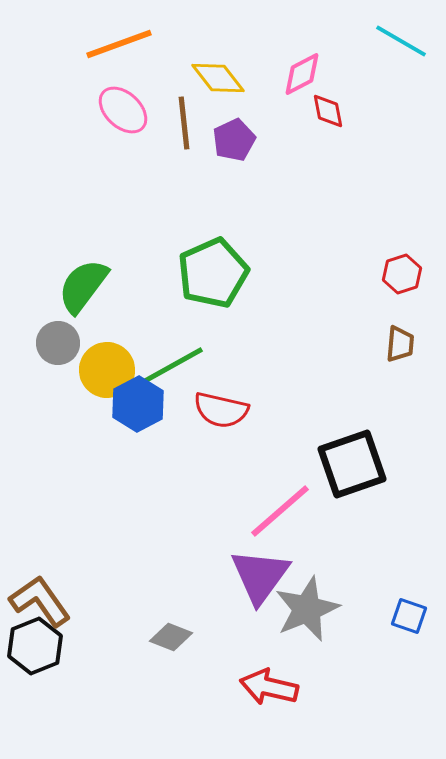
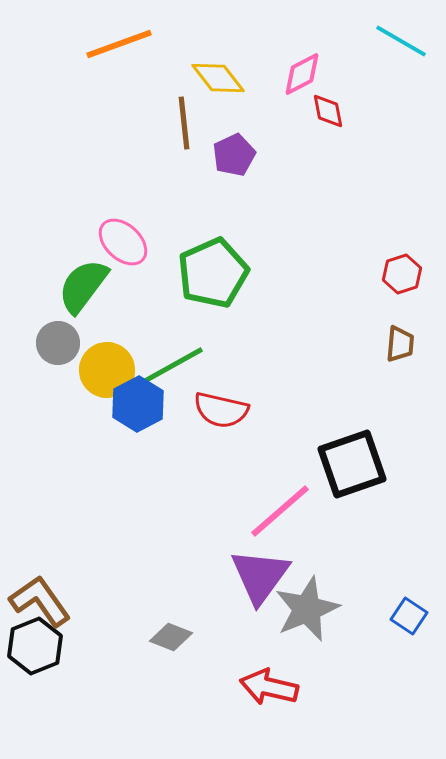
pink ellipse: moved 132 px down
purple pentagon: moved 15 px down
blue square: rotated 15 degrees clockwise
